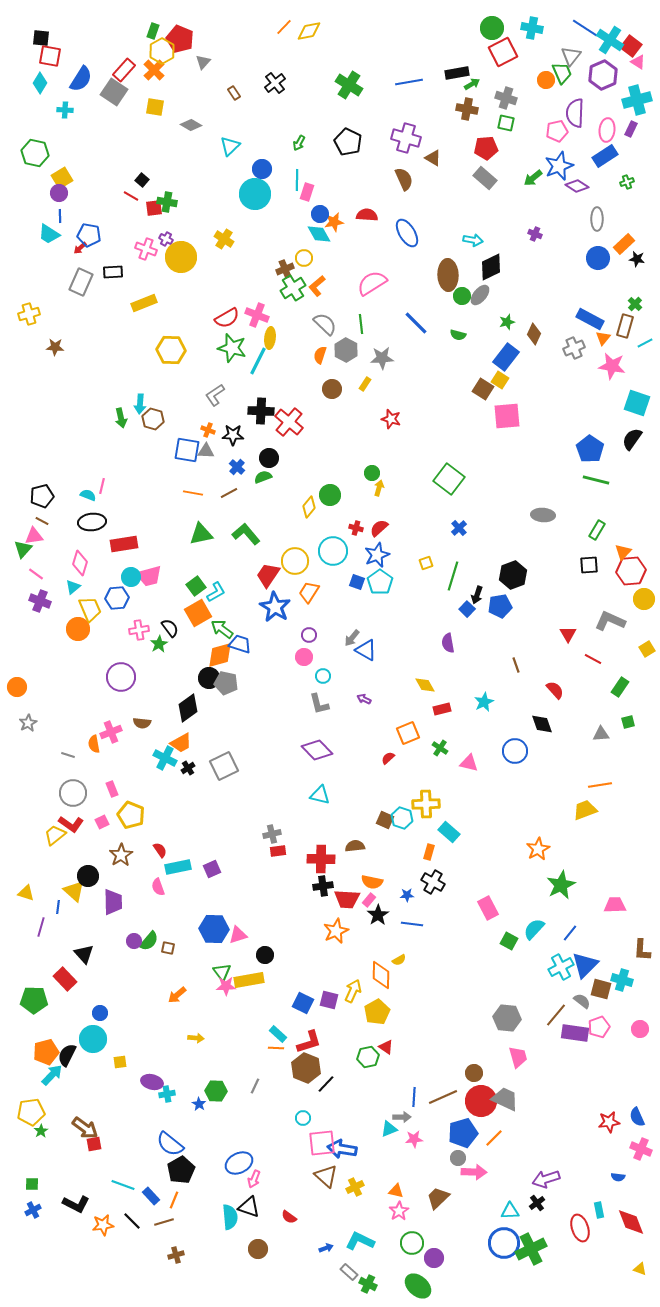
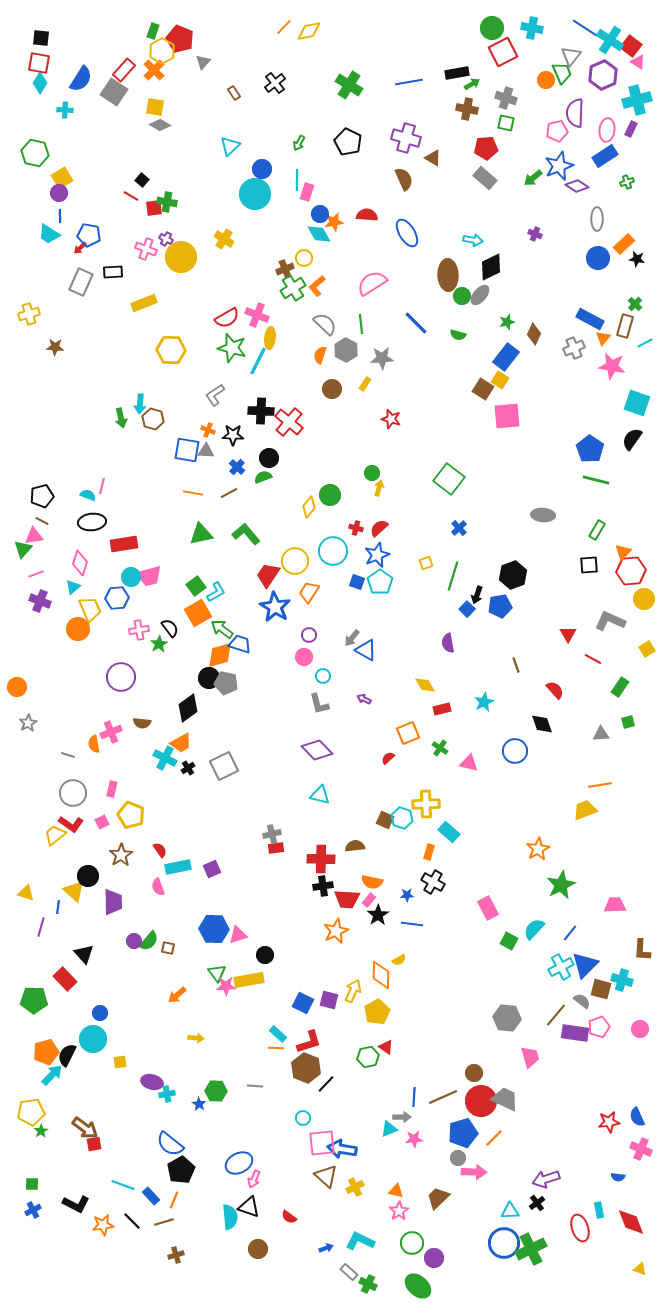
red square at (50, 56): moved 11 px left, 7 px down
gray diamond at (191, 125): moved 31 px left
pink line at (36, 574): rotated 56 degrees counterclockwise
pink rectangle at (112, 789): rotated 35 degrees clockwise
red rectangle at (278, 851): moved 2 px left, 3 px up
green triangle at (222, 972): moved 5 px left, 1 px down
pink trapezoid at (518, 1057): moved 12 px right
gray line at (255, 1086): rotated 70 degrees clockwise
